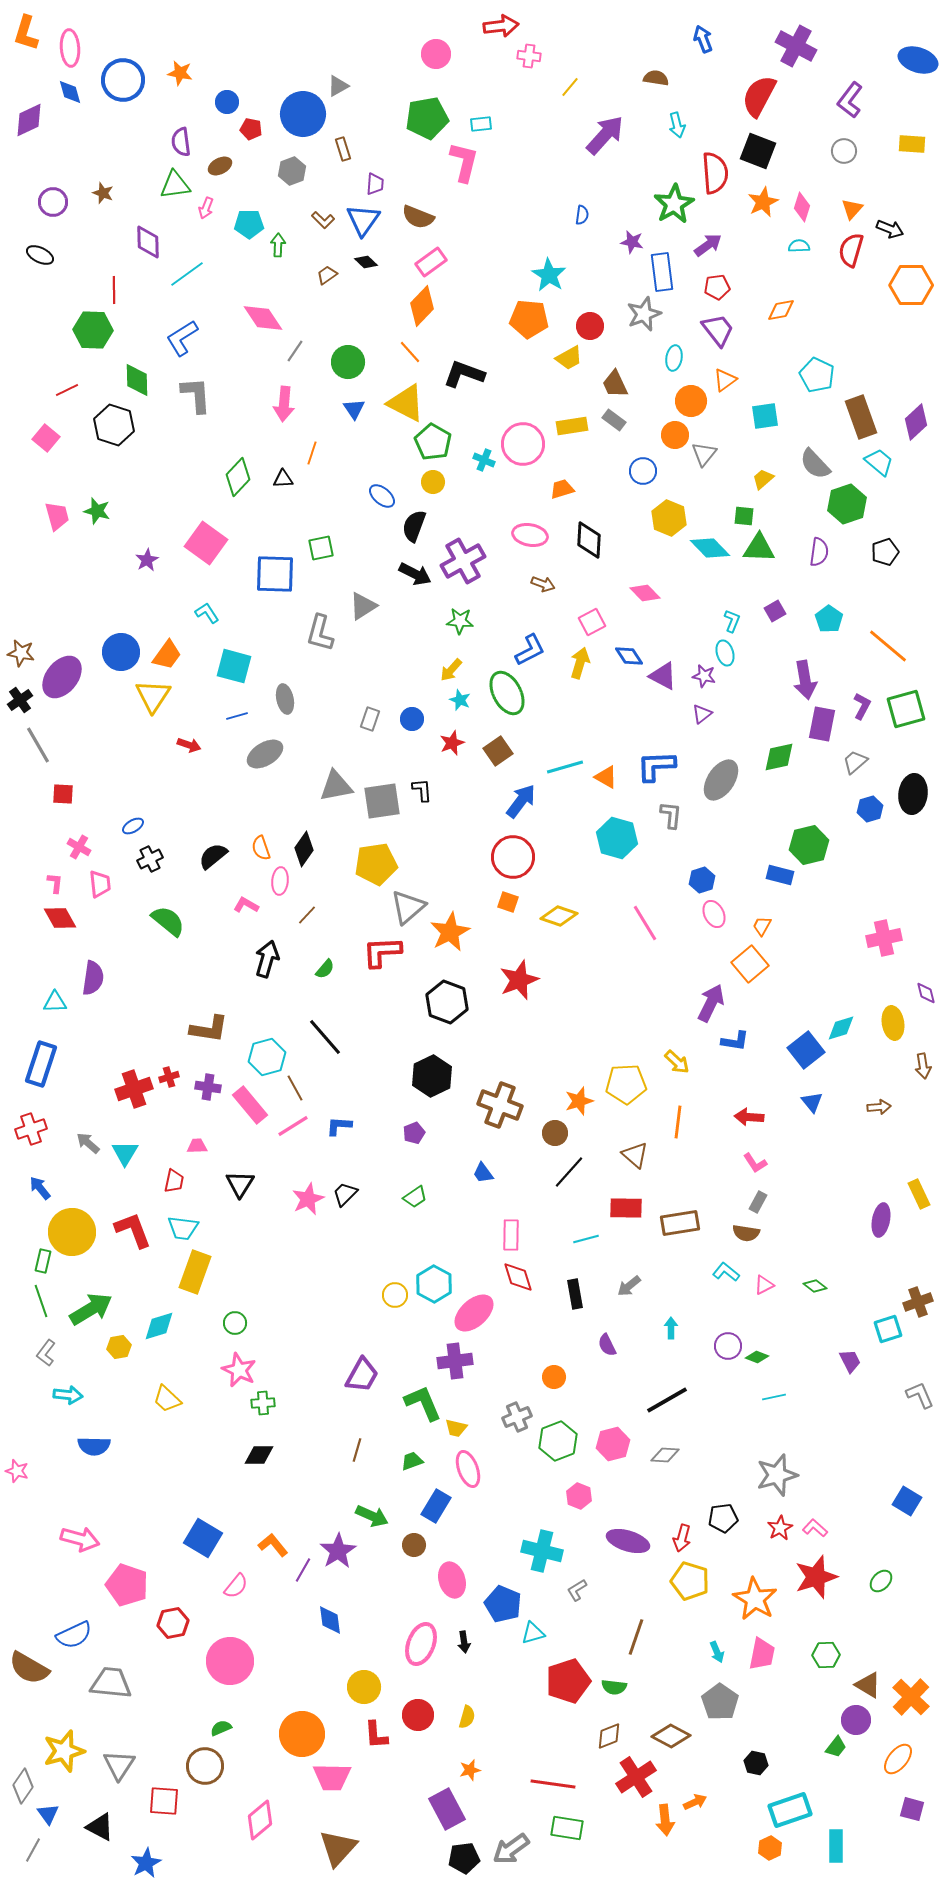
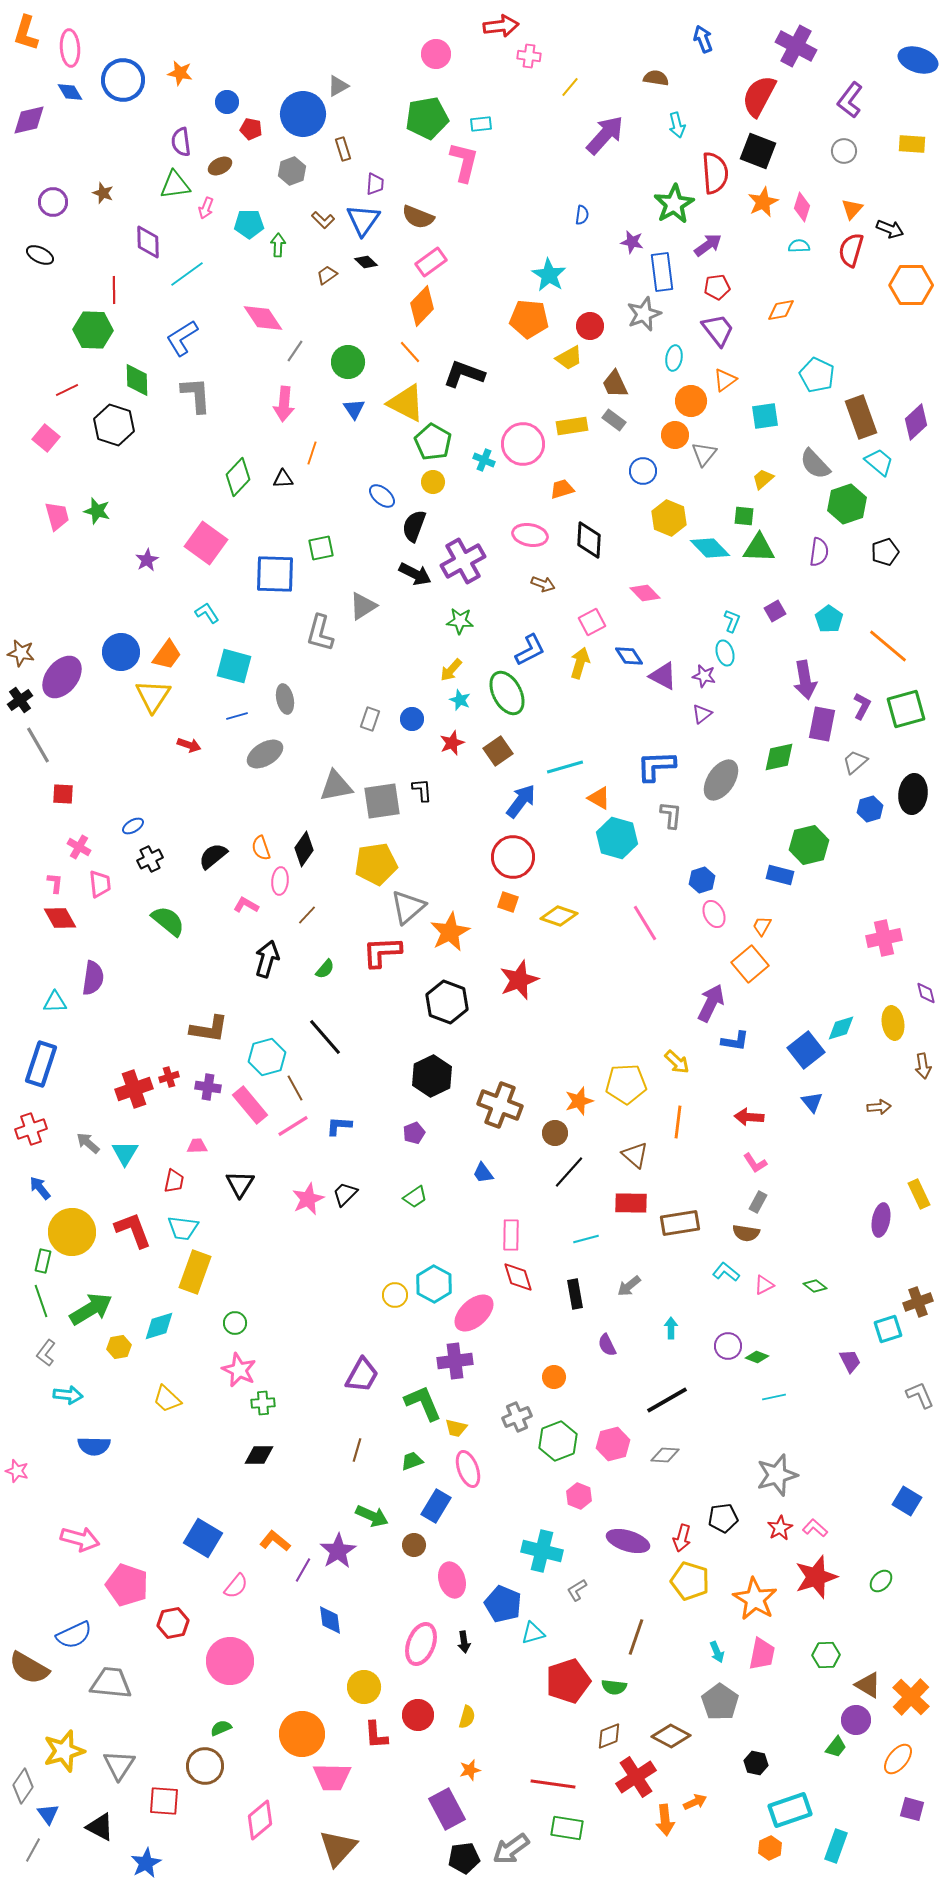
blue diamond at (70, 92): rotated 16 degrees counterclockwise
purple diamond at (29, 120): rotated 12 degrees clockwise
orange triangle at (606, 777): moved 7 px left, 21 px down
red rectangle at (626, 1208): moved 5 px right, 5 px up
orange L-shape at (273, 1545): moved 2 px right, 4 px up; rotated 12 degrees counterclockwise
cyan rectangle at (836, 1846): rotated 20 degrees clockwise
